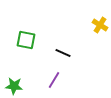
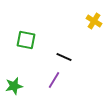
yellow cross: moved 6 px left, 4 px up
black line: moved 1 px right, 4 px down
green star: rotated 18 degrees counterclockwise
